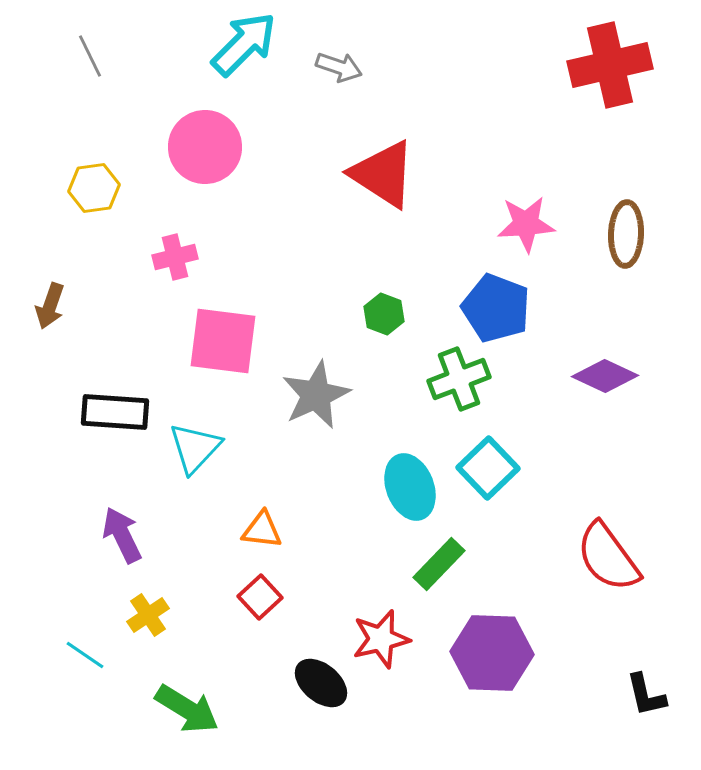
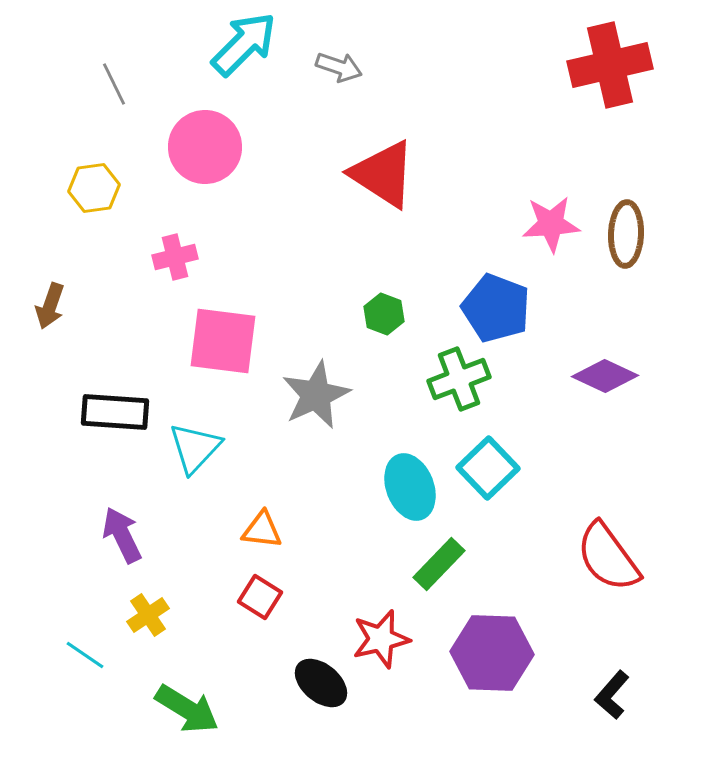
gray line: moved 24 px right, 28 px down
pink star: moved 25 px right
red square: rotated 15 degrees counterclockwise
black L-shape: moved 34 px left; rotated 54 degrees clockwise
